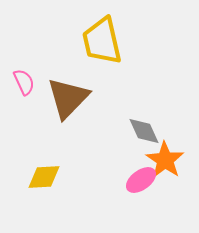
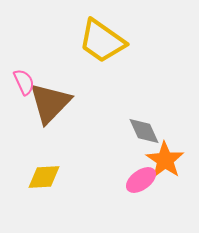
yellow trapezoid: rotated 42 degrees counterclockwise
brown triangle: moved 18 px left, 5 px down
